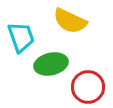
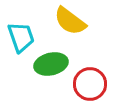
yellow semicircle: rotated 12 degrees clockwise
red circle: moved 2 px right, 3 px up
